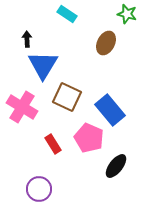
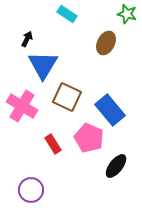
black arrow: rotated 28 degrees clockwise
pink cross: moved 1 px up
purple circle: moved 8 px left, 1 px down
